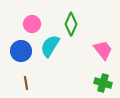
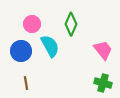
cyan semicircle: rotated 120 degrees clockwise
